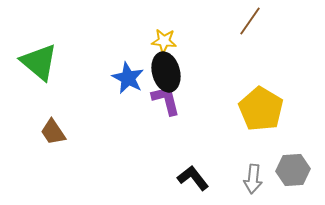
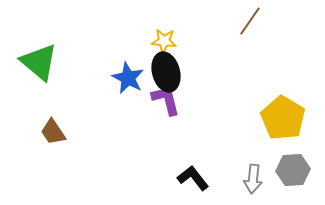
yellow pentagon: moved 22 px right, 9 px down
